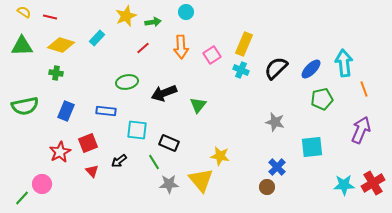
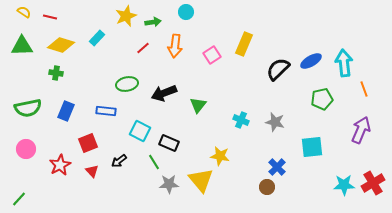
orange arrow at (181, 47): moved 6 px left, 1 px up; rotated 10 degrees clockwise
black semicircle at (276, 68): moved 2 px right, 1 px down
blue ellipse at (311, 69): moved 8 px up; rotated 15 degrees clockwise
cyan cross at (241, 70): moved 50 px down
green ellipse at (127, 82): moved 2 px down
green semicircle at (25, 106): moved 3 px right, 2 px down
cyan square at (137, 130): moved 3 px right, 1 px down; rotated 20 degrees clockwise
red star at (60, 152): moved 13 px down
pink circle at (42, 184): moved 16 px left, 35 px up
green line at (22, 198): moved 3 px left, 1 px down
